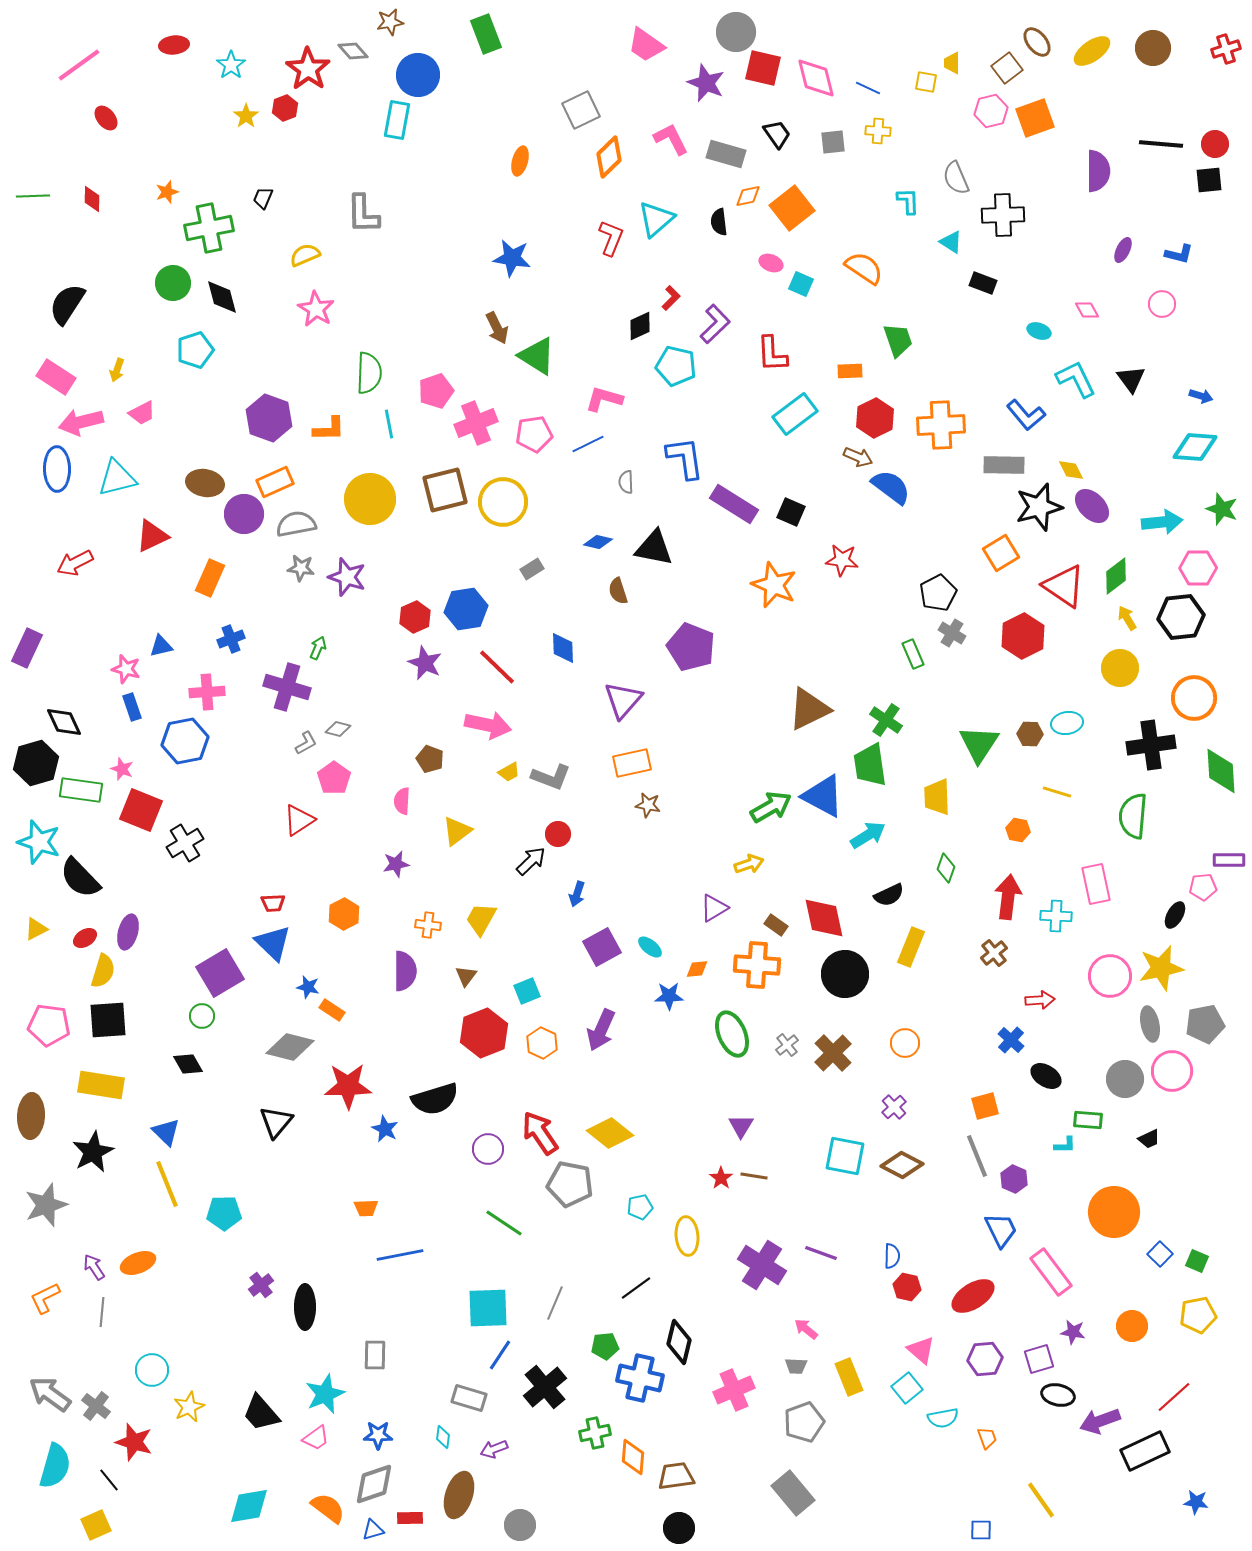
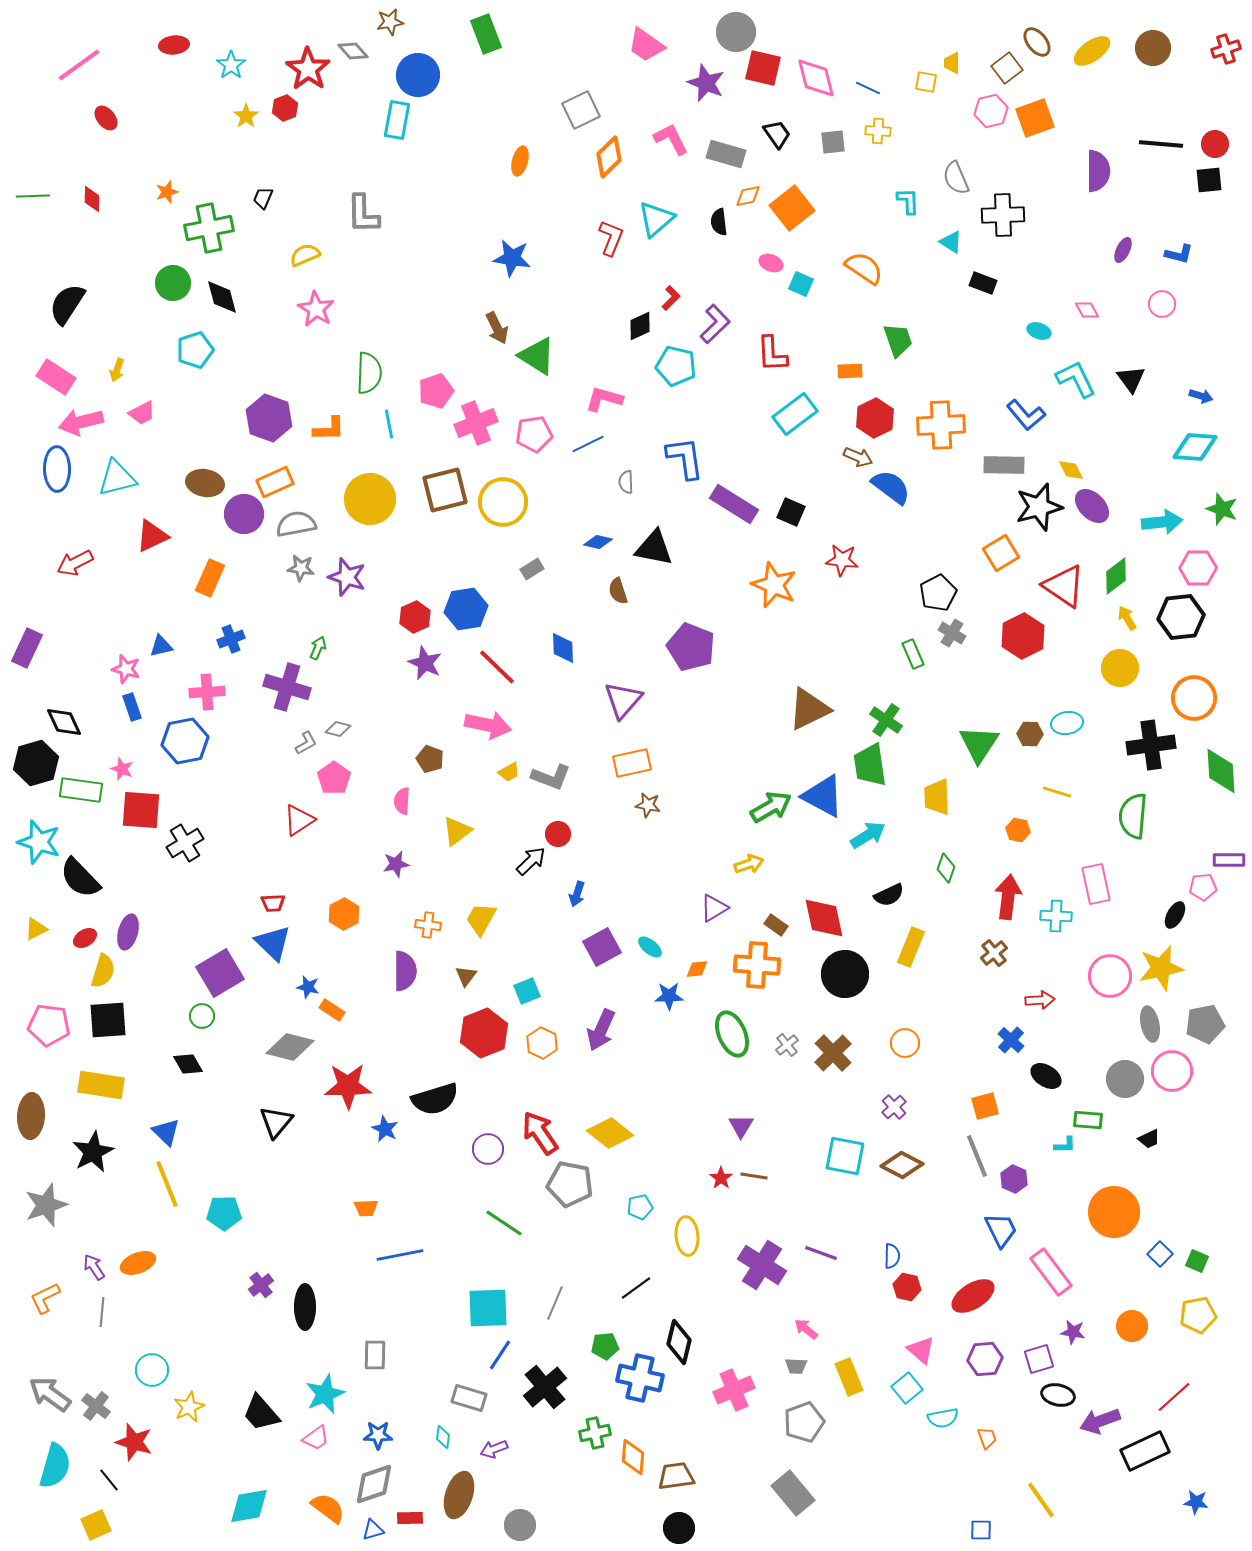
red square at (141, 810): rotated 18 degrees counterclockwise
